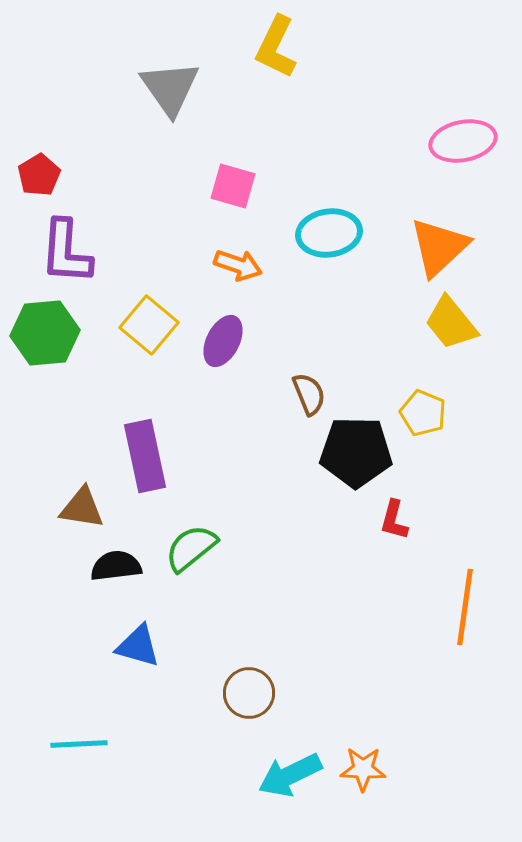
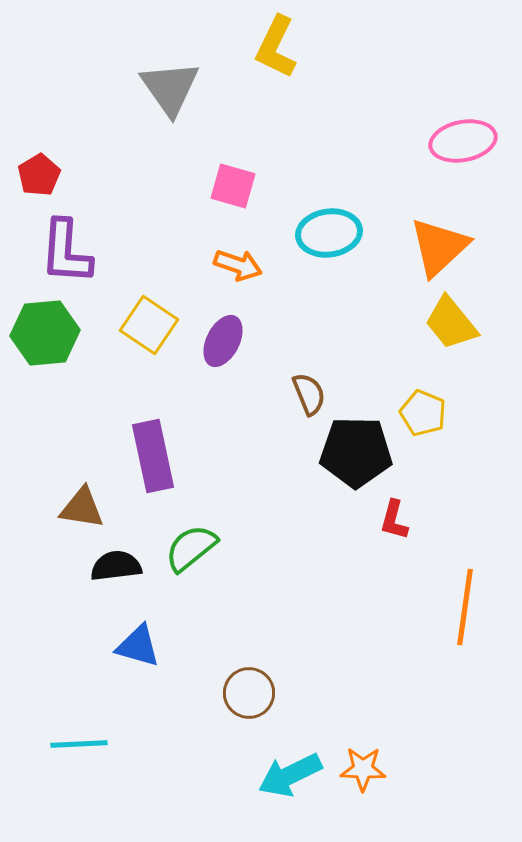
yellow square: rotated 6 degrees counterclockwise
purple rectangle: moved 8 px right
